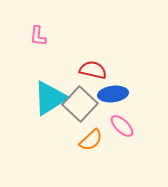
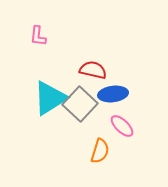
orange semicircle: moved 9 px right, 11 px down; rotated 30 degrees counterclockwise
